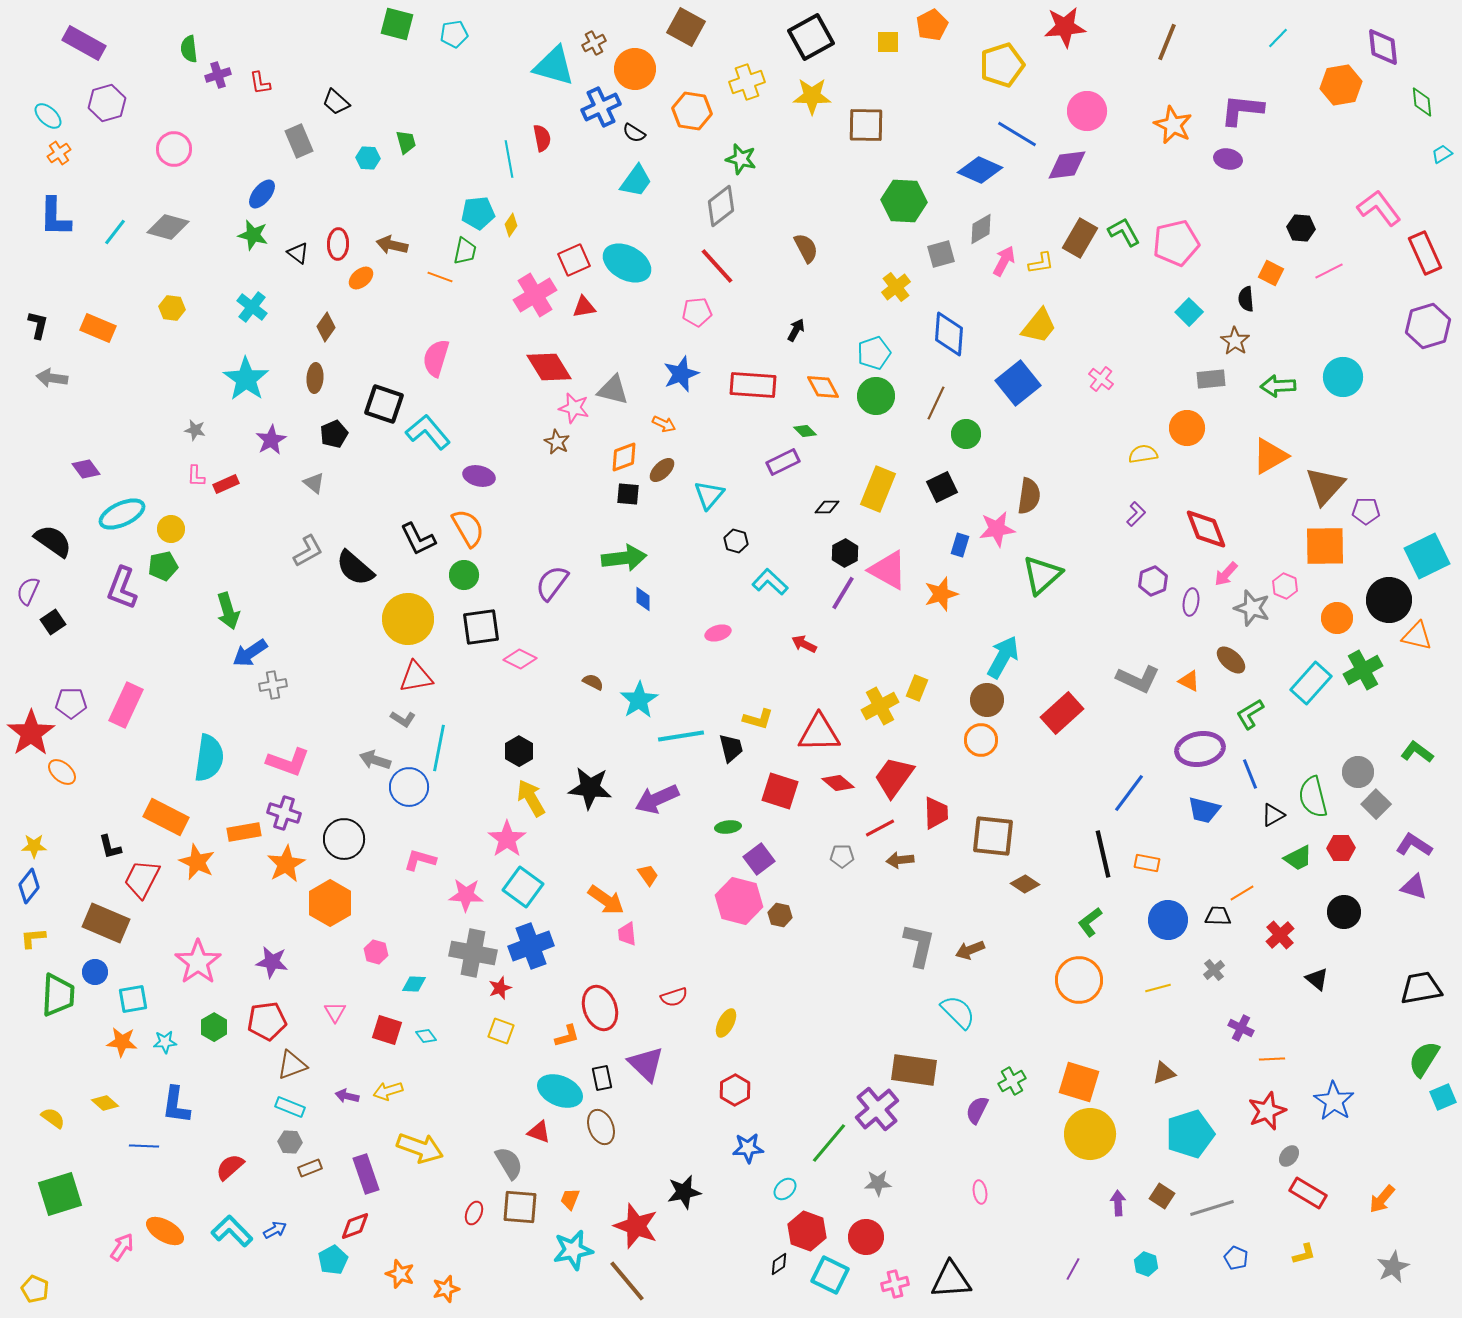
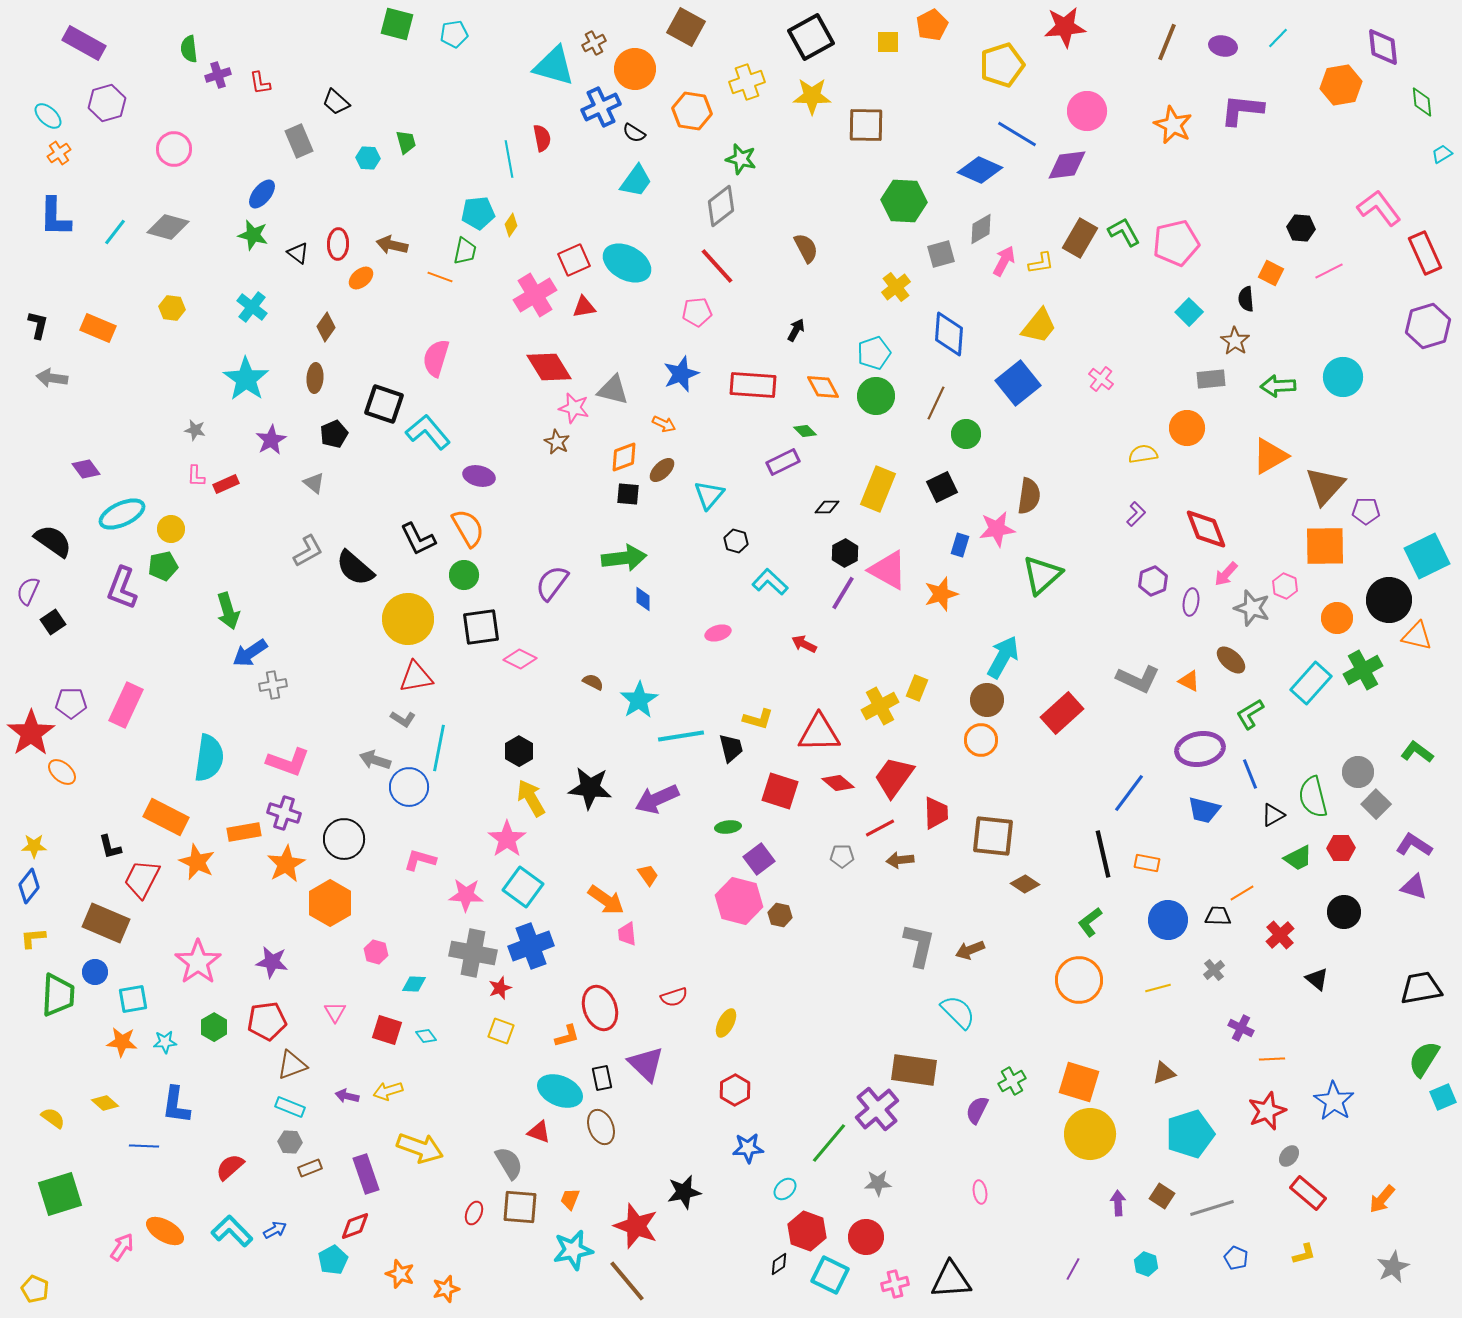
purple ellipse at (1228, 159): moved 5 px left, 113 px up
red rectangle at (1308, 1193): rotated 9 degrees clockwise
